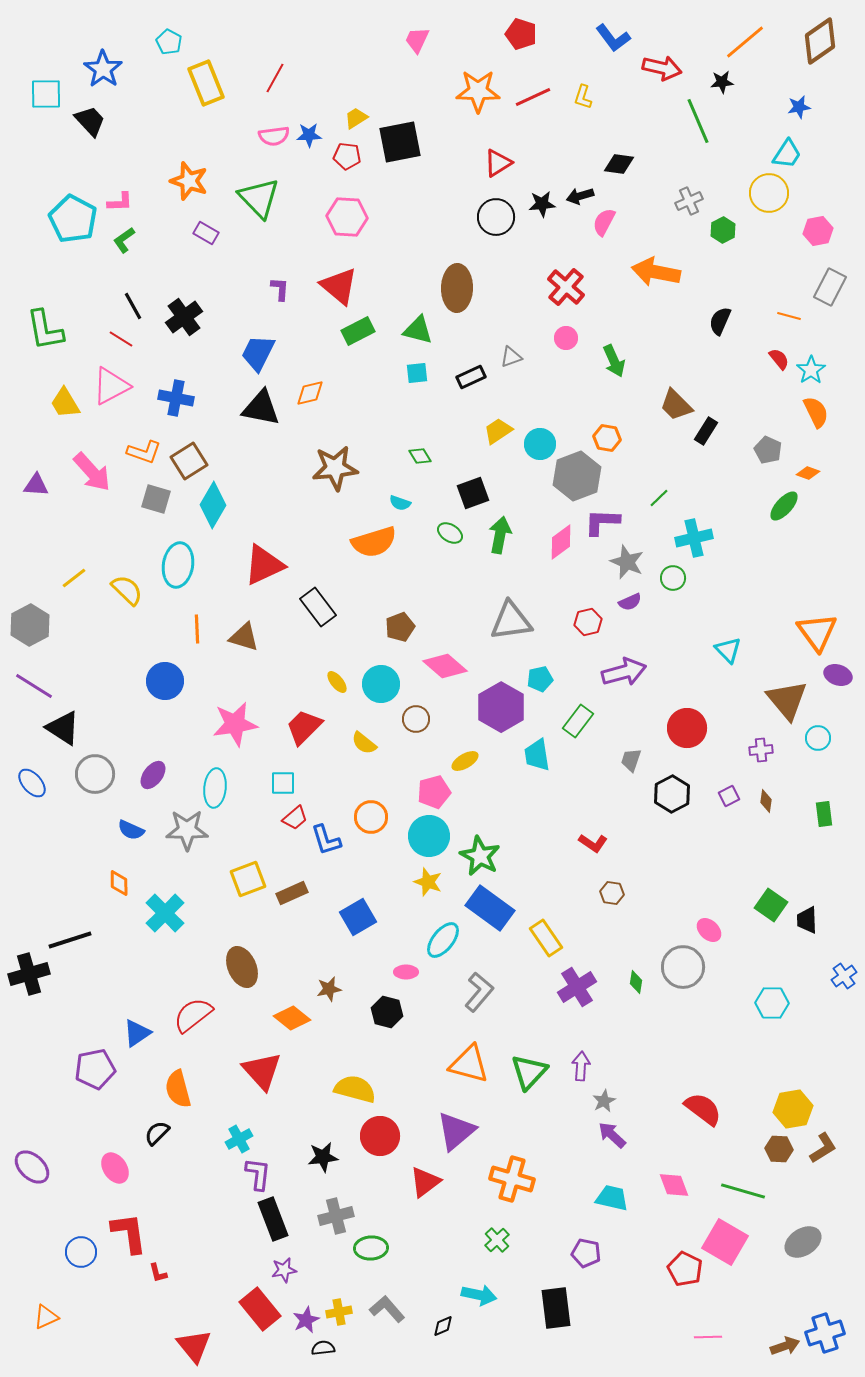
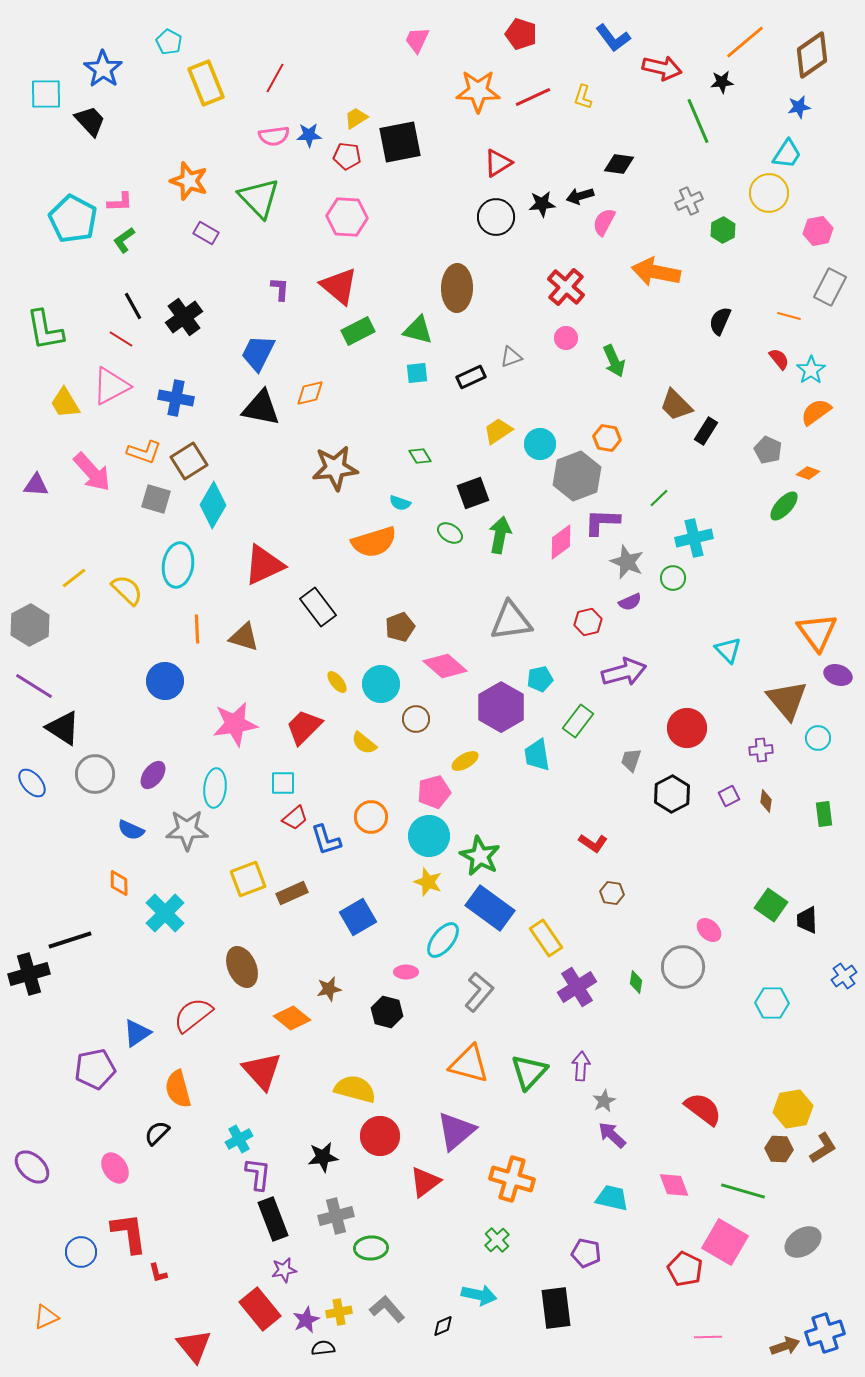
brown diamond at (820, 41): moved 8 px left, 14 px down
orange semicircle at (816, 412): rotated 100 degrees counterclockwise
